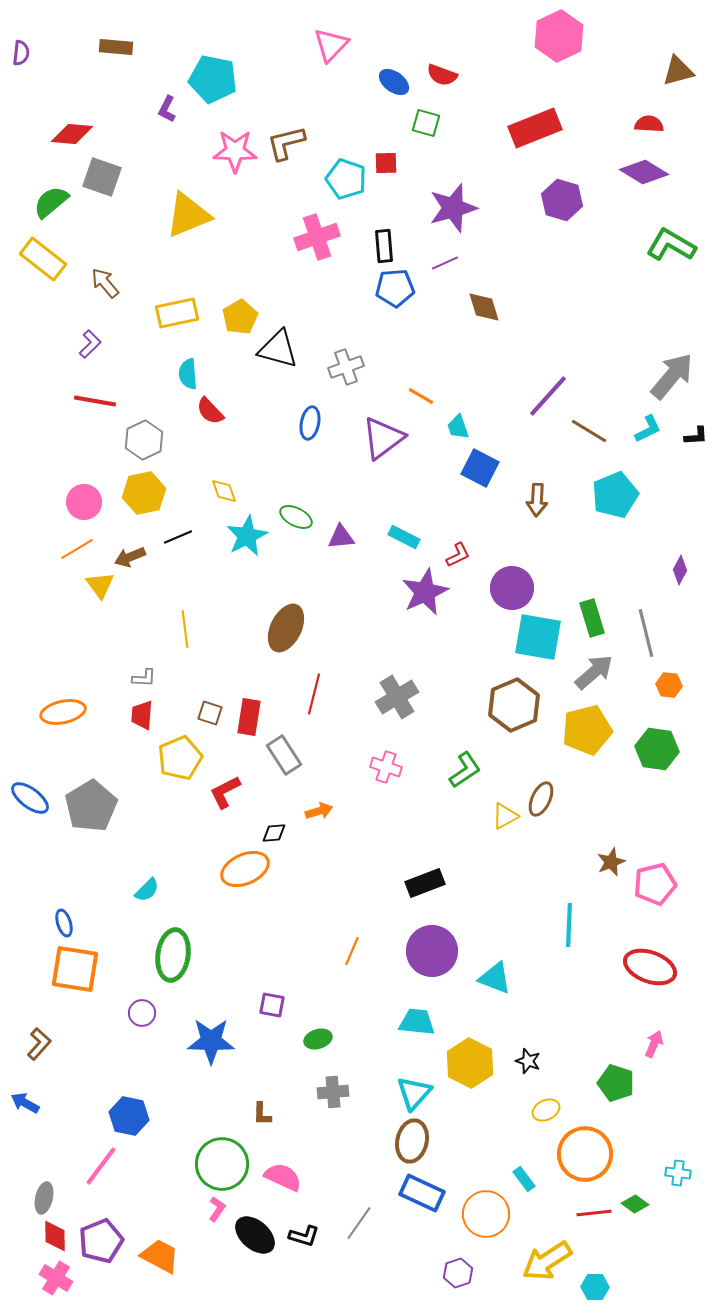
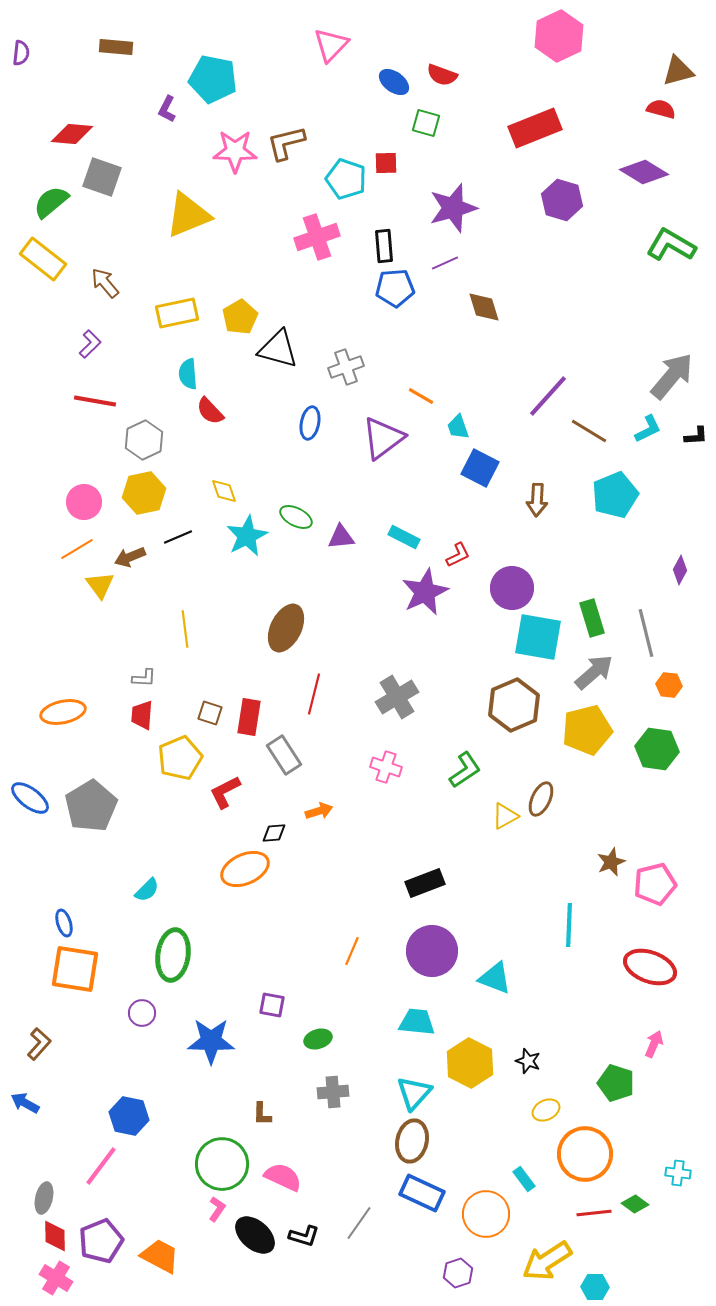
red semicircle at (649, 124): moved 12 px right, 15 px up; rotated 12 degrees clockwise
